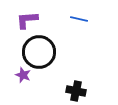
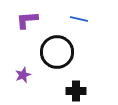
black circle: moved 18 px right
purple star: rotated 28 degrees clockwise
black cross: rotated 12 degrees counterclockwise
